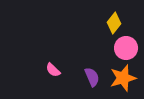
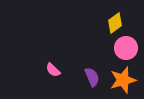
yellow diamond: moved 1 px right; rotated 15 degrees clockwise
orange star: moved 2 px down
